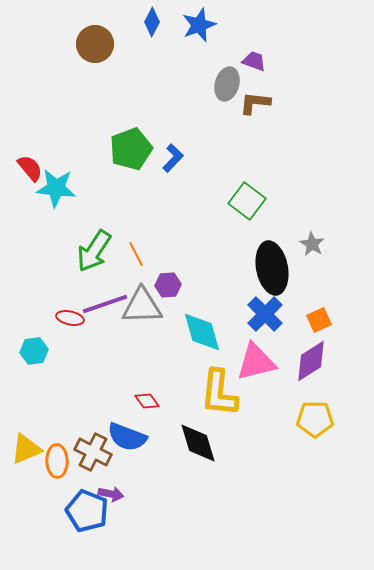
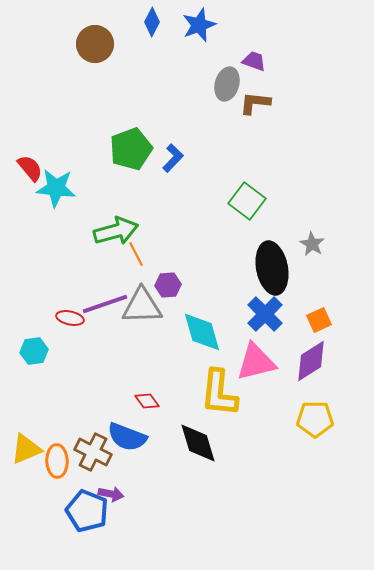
green arrow: moved 22 px right, 20 px up; rotated 138 degrees counterclockwise
